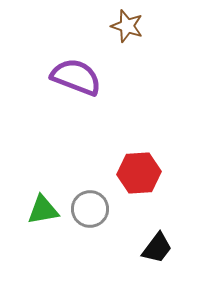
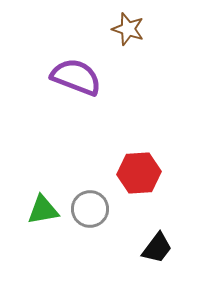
brown star: moved 1 px right, 3 px down
